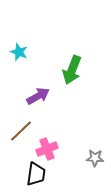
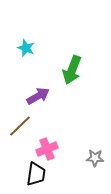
cyan star: moved 7 px right, 4 px up
brown line: moved 1 px left, 5 px up
